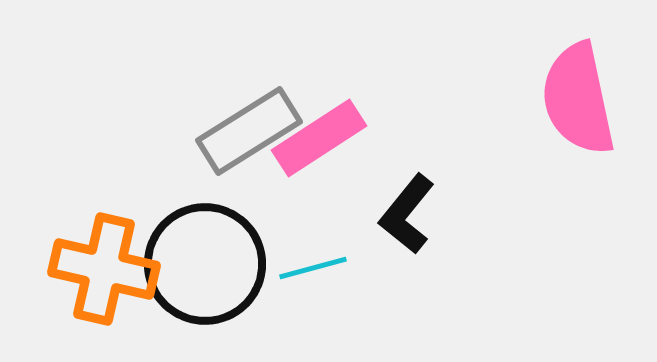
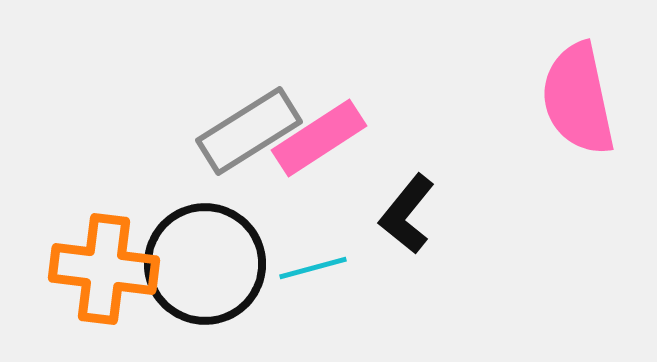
orange cross: rotated 6 degrees counterclockwise
